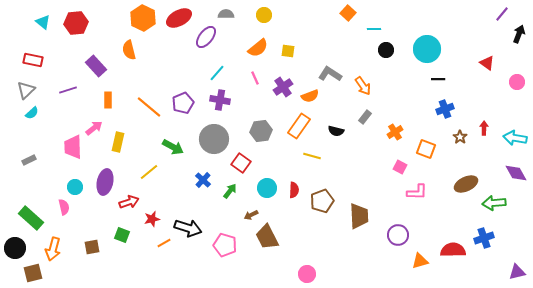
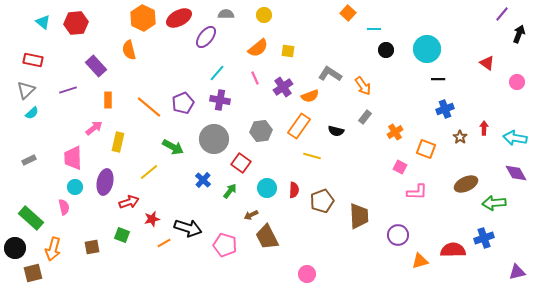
pink trapezoid at (73, 147): moved 11 px down
